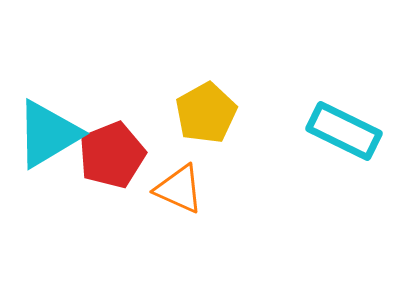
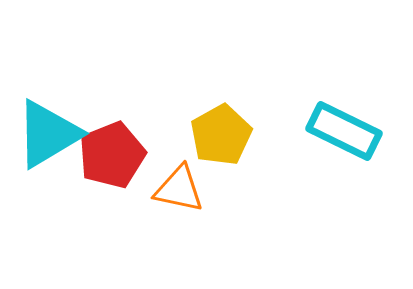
yellow pentagon: moved 15 px right, 22 px down
orange triangle: rotated 12 degrees counterclockwise
